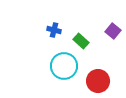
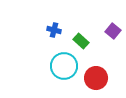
red circle: moved 2 px left, 3 px up
